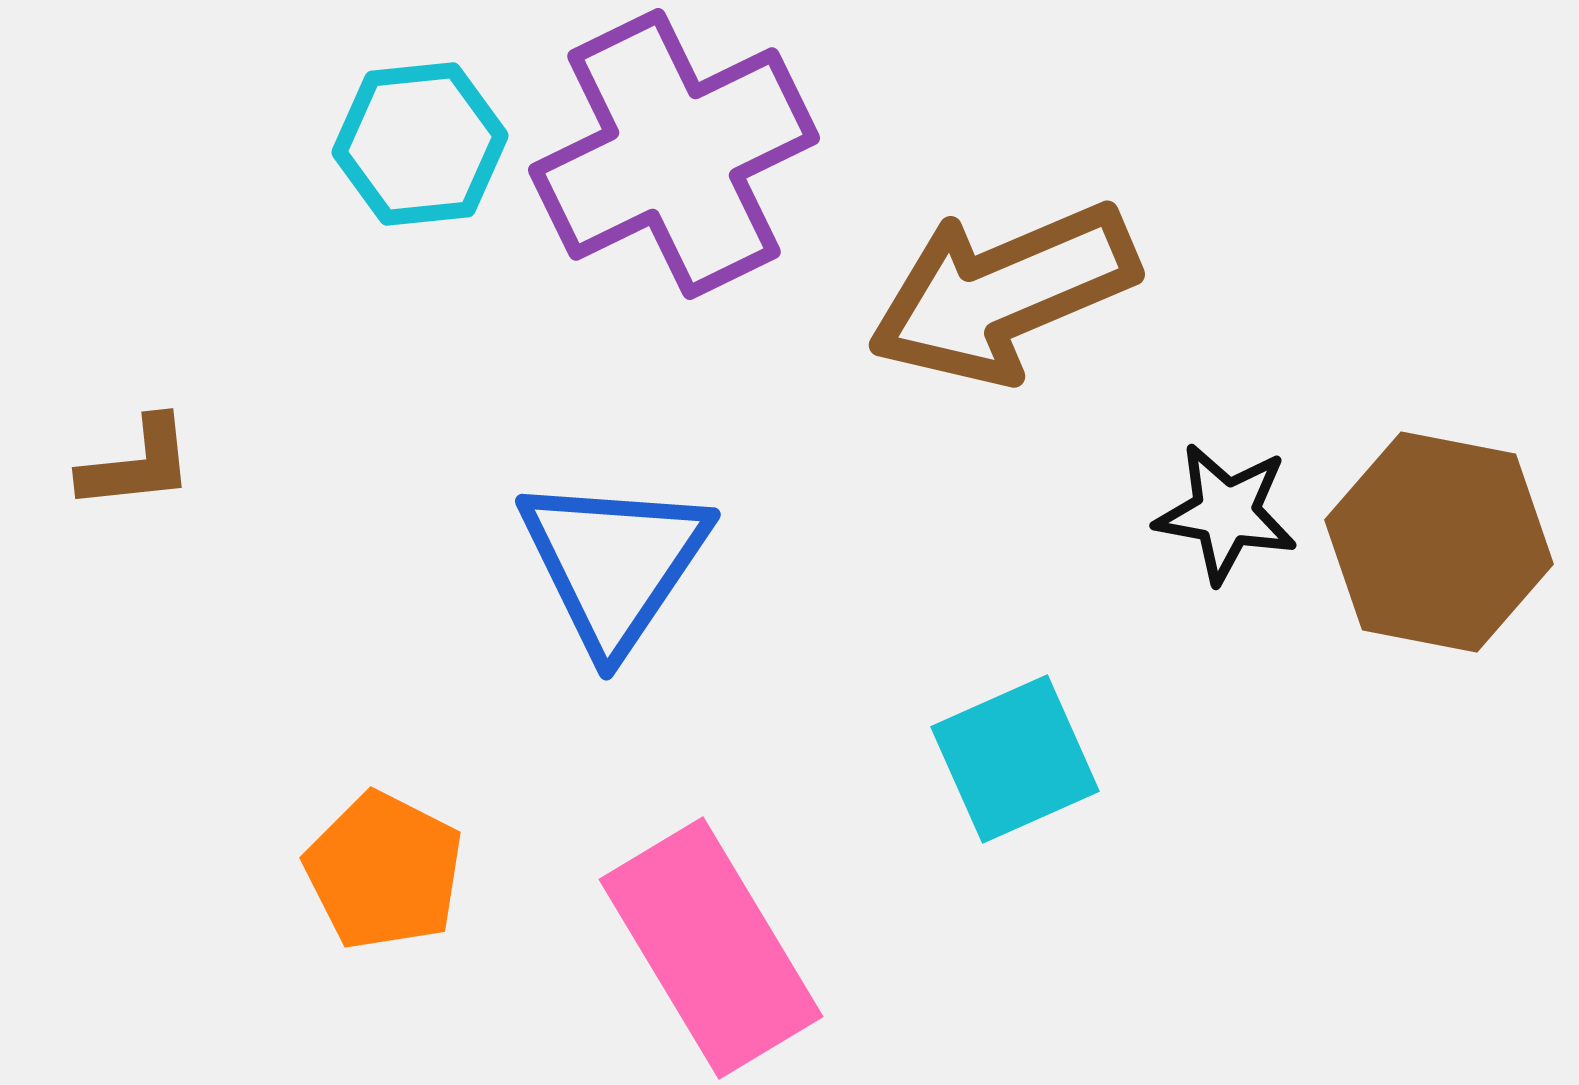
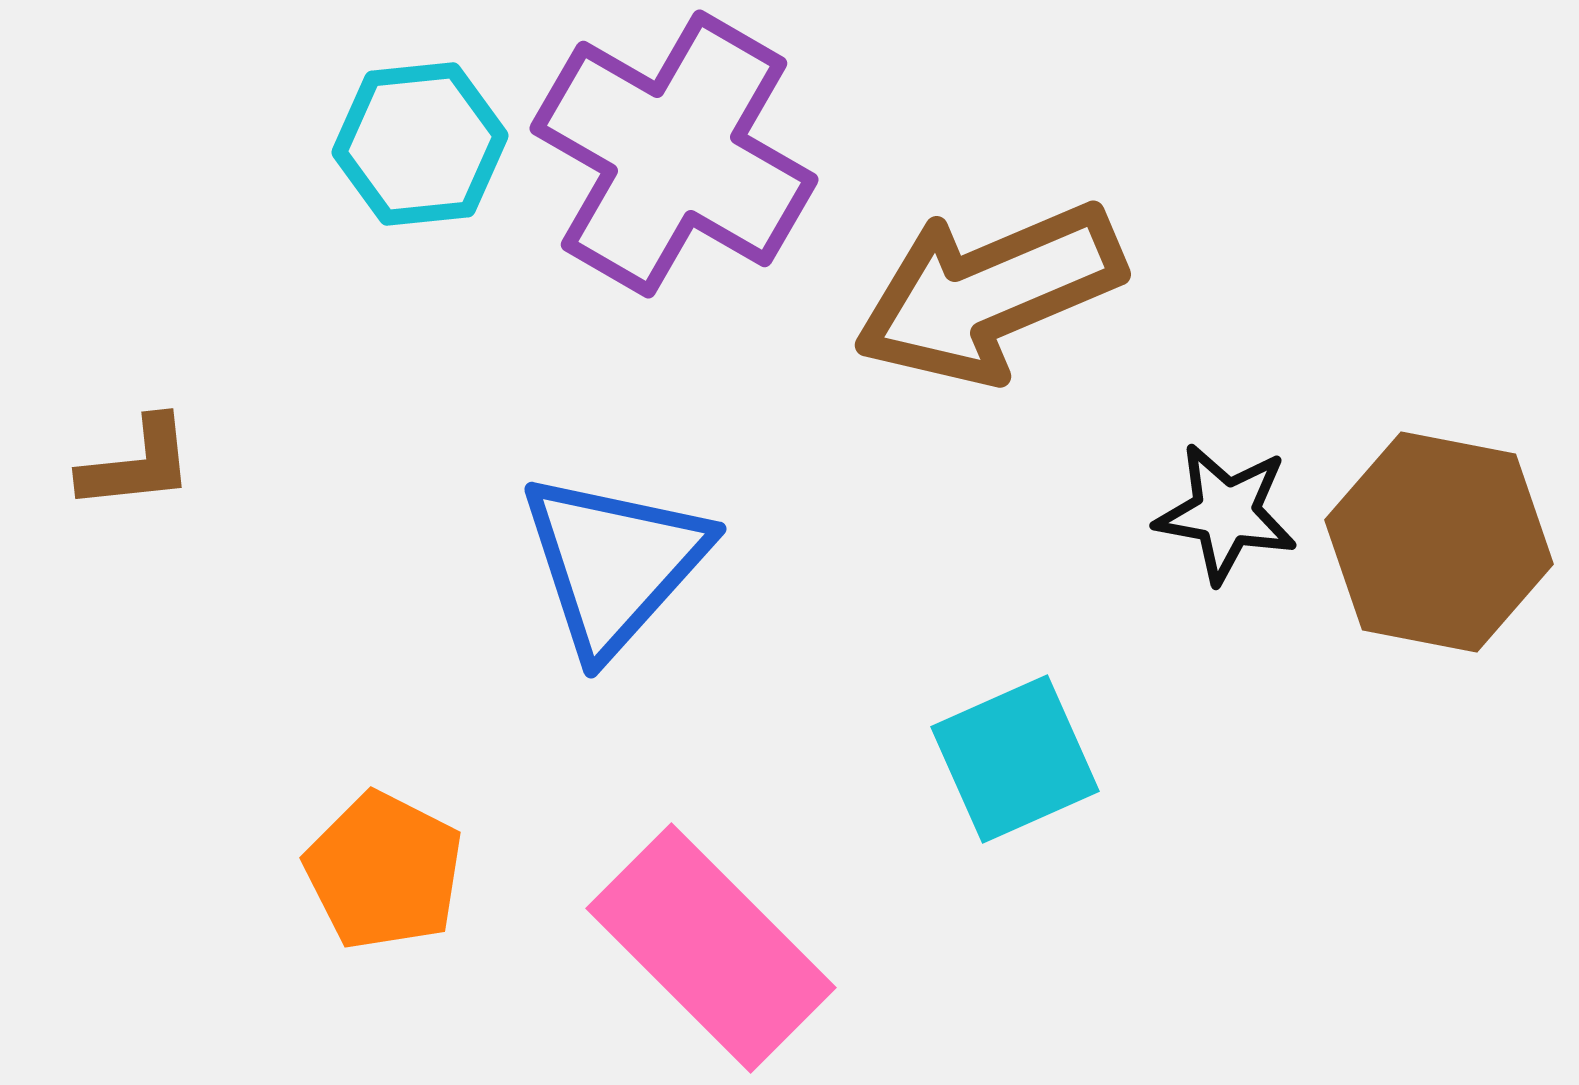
purple cross: rotated 34 degrees counterclockwise
brown arrow: moved 14 px left
blue triangle: rotated 8 degrees clockwise
pink rectangle: rotated 14 degrees counterclockwise
